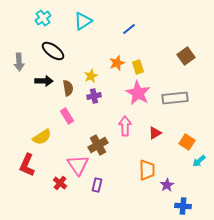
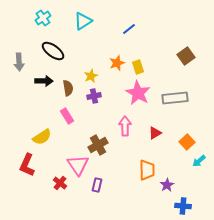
orange square: rotated 14 degrees clockwise
